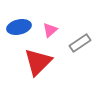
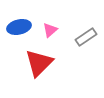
gray rectangle: moved 6 px right, 6 px up
red triangle: moved 1 px right, 1 px down
